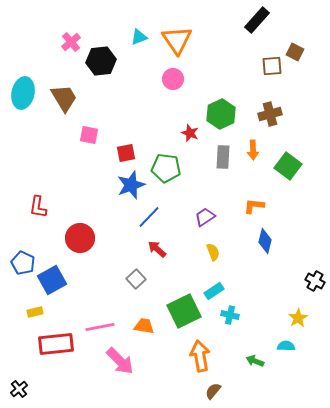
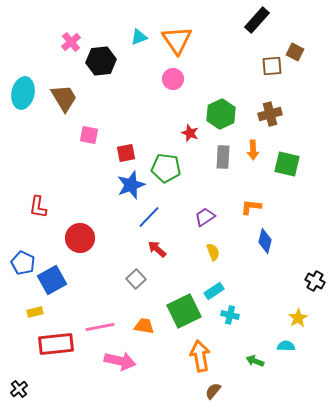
green square at (288, 166): moved 1 px left, 2 px up; rotated 24 degrees counterclockwise
orange L-shape at (254, 206): moved 3 px left, 1 px down
pink arrow at (120, 361): rotated 32 degrees counterclockwise
